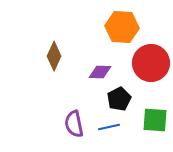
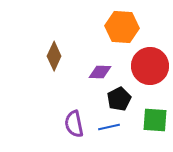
red circle: moved 1 px left, 3 px down
